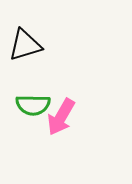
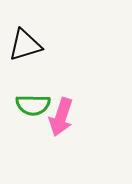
pink arrow: rotated 12 degrees counterclockwise
